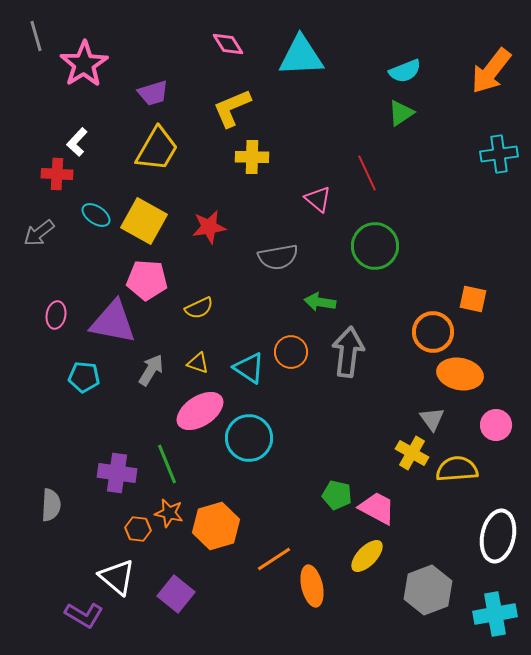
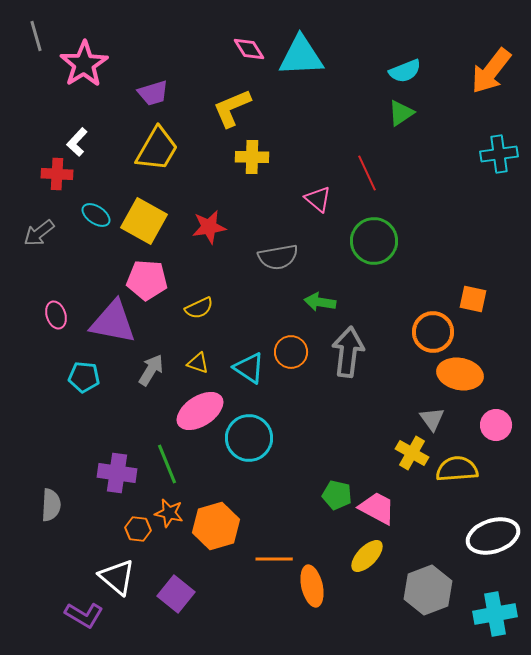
pink diamond at (228, 44): moved 21 px right, 5 px down
green circle at (375, 246): moved 1 px left, 5 px up
pink ellipse at (56, 315): rotated 28 degrees counterclockwise
white ellipse at (498, 536): moved 5 px left; rotated 60 degrees clockwise
orange line at (274, 559): rotated 33 degrees clockwise
